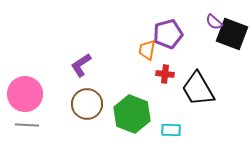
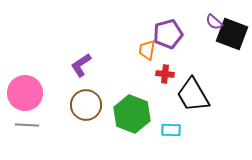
black trapezoid: moved 5 px left, 6 px down
pink circle: moved 1 px up
brown circle: moved 1 px left, 1 px down
